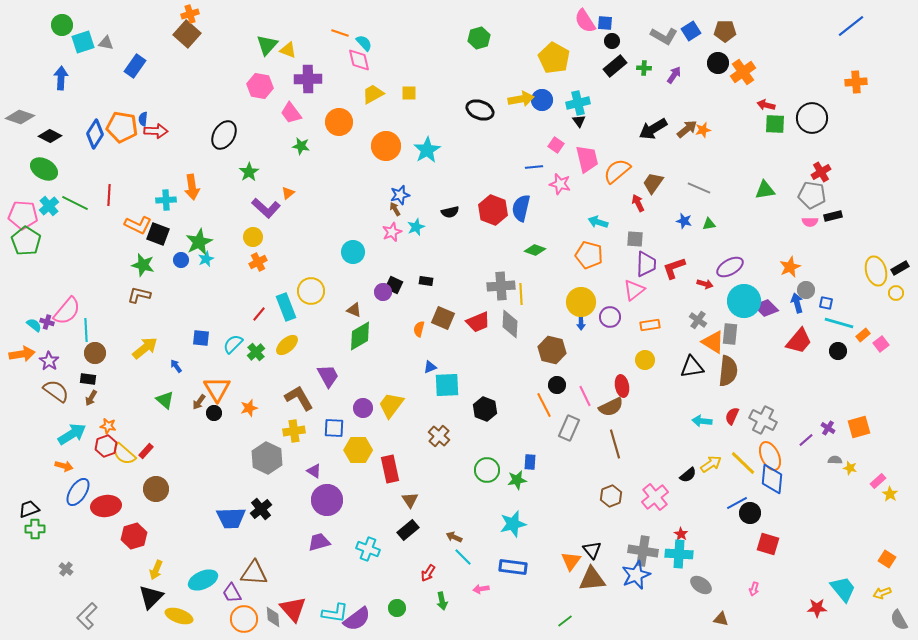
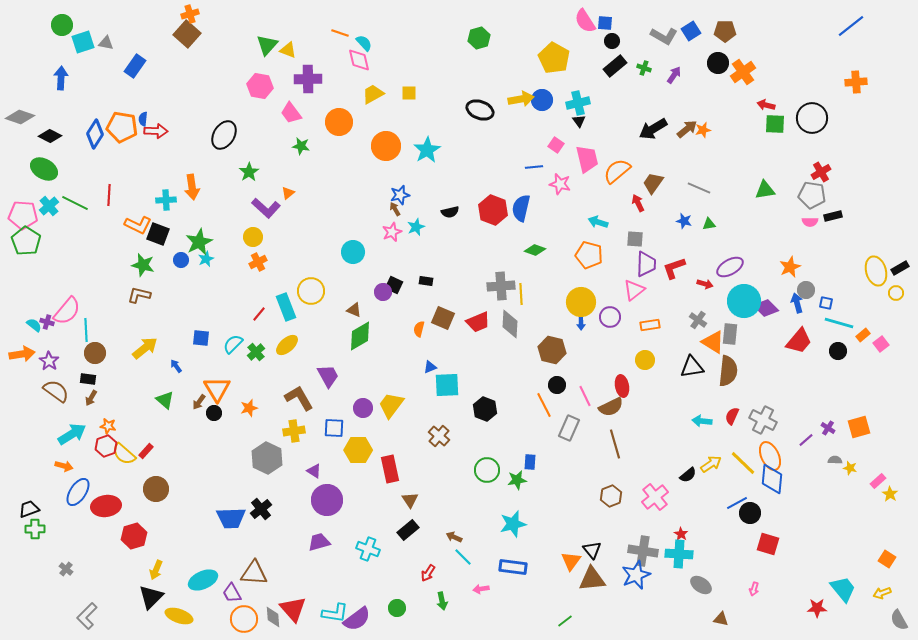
green cross at (644, 68): rotated 16 degrees clockwise
